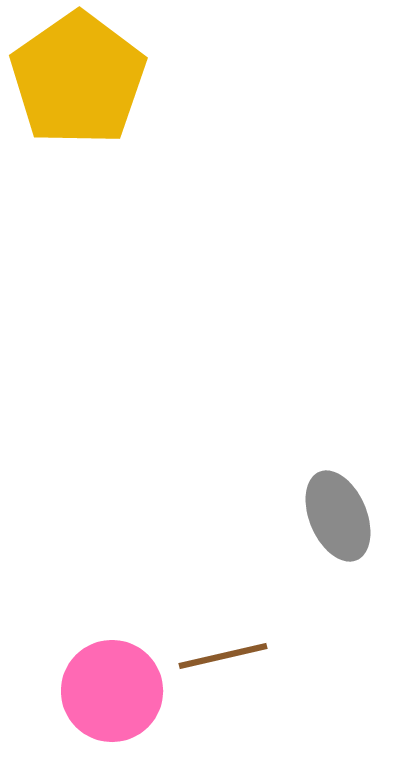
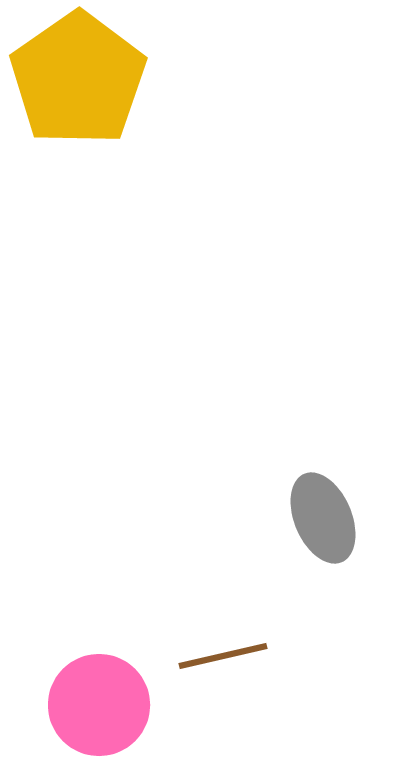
gray ellipse: moved 15 px left, 2 px down
pink circle: moved 13 px left, 14 px down
